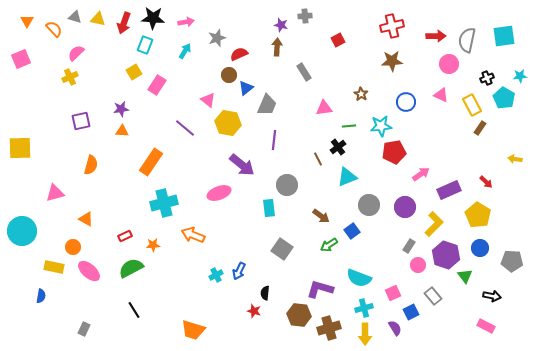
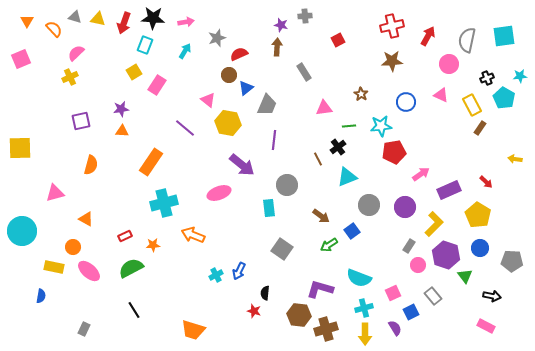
red arrow at (436, 36): moved 8 px left; rotated 60 degrees counterclockwise
brown cross at (329, 328): moved 3 px left, 1 px down
